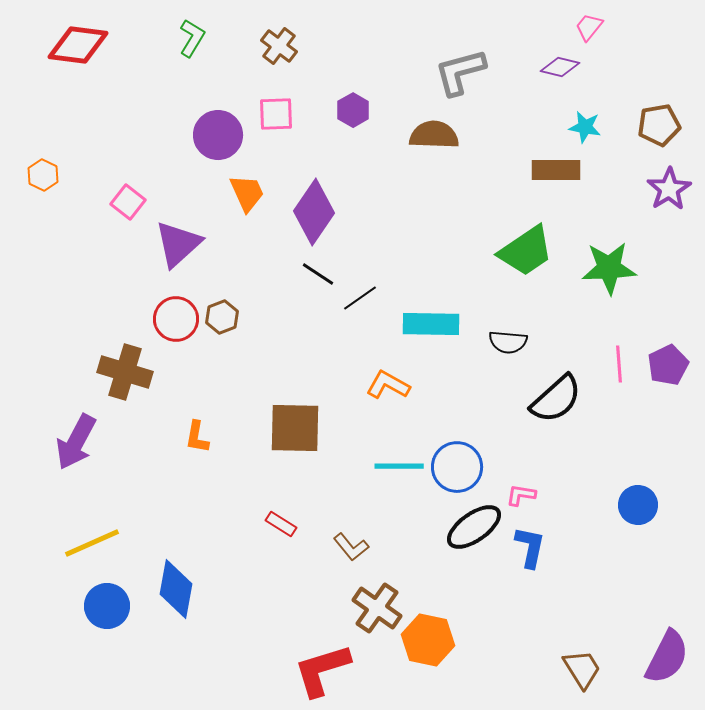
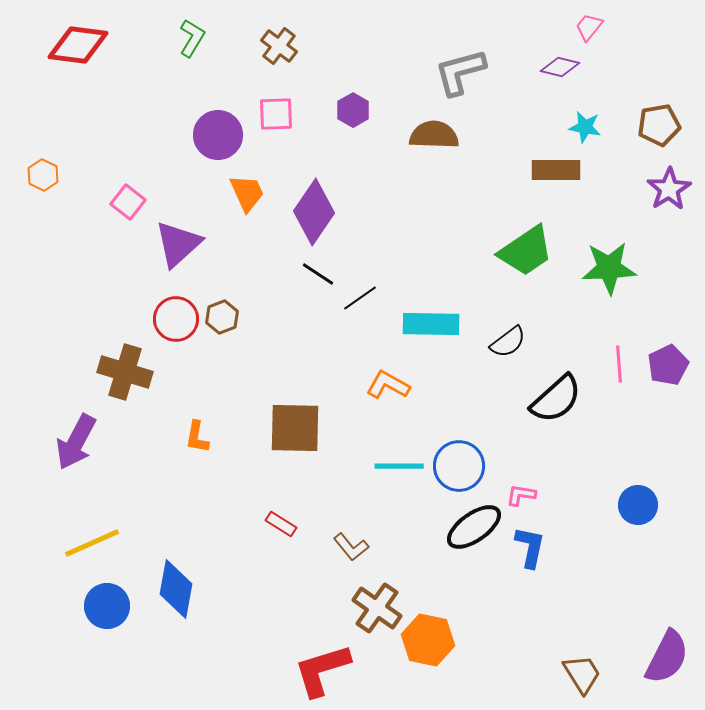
black semicircle at (508, 342): rotated 42 degrees counterclockwise
blue circle at (457, 467): moved 2 px right, 1 px up
brown trapezoid at (582, 669): moved 5 px down
